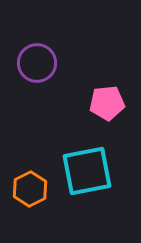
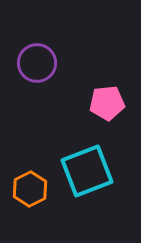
cyan square: rotated 10 degrees counterclockwise
